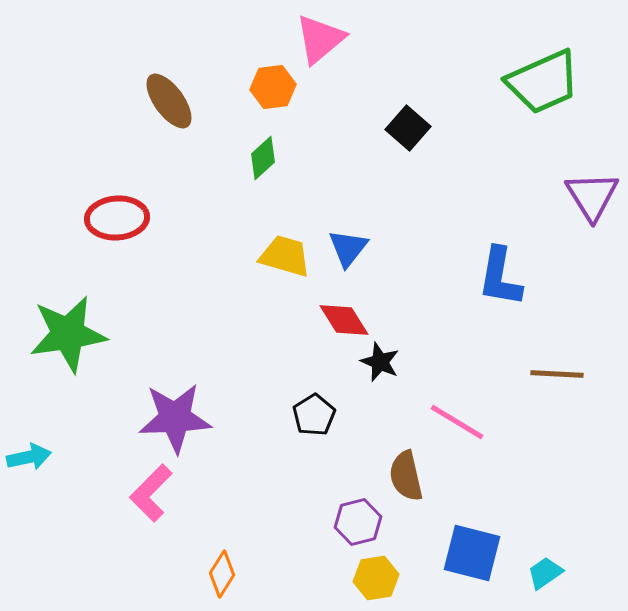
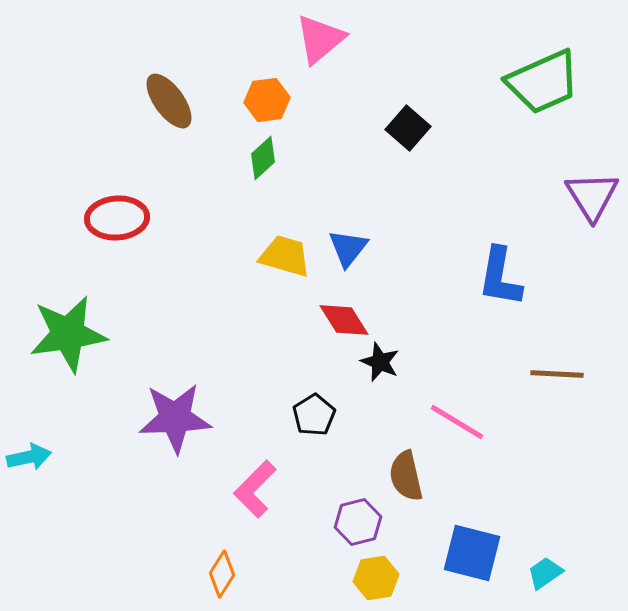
orange hexagon: moved 6 px left, 13 px down
pink L-shape: moved 104 px right, 4 px up
